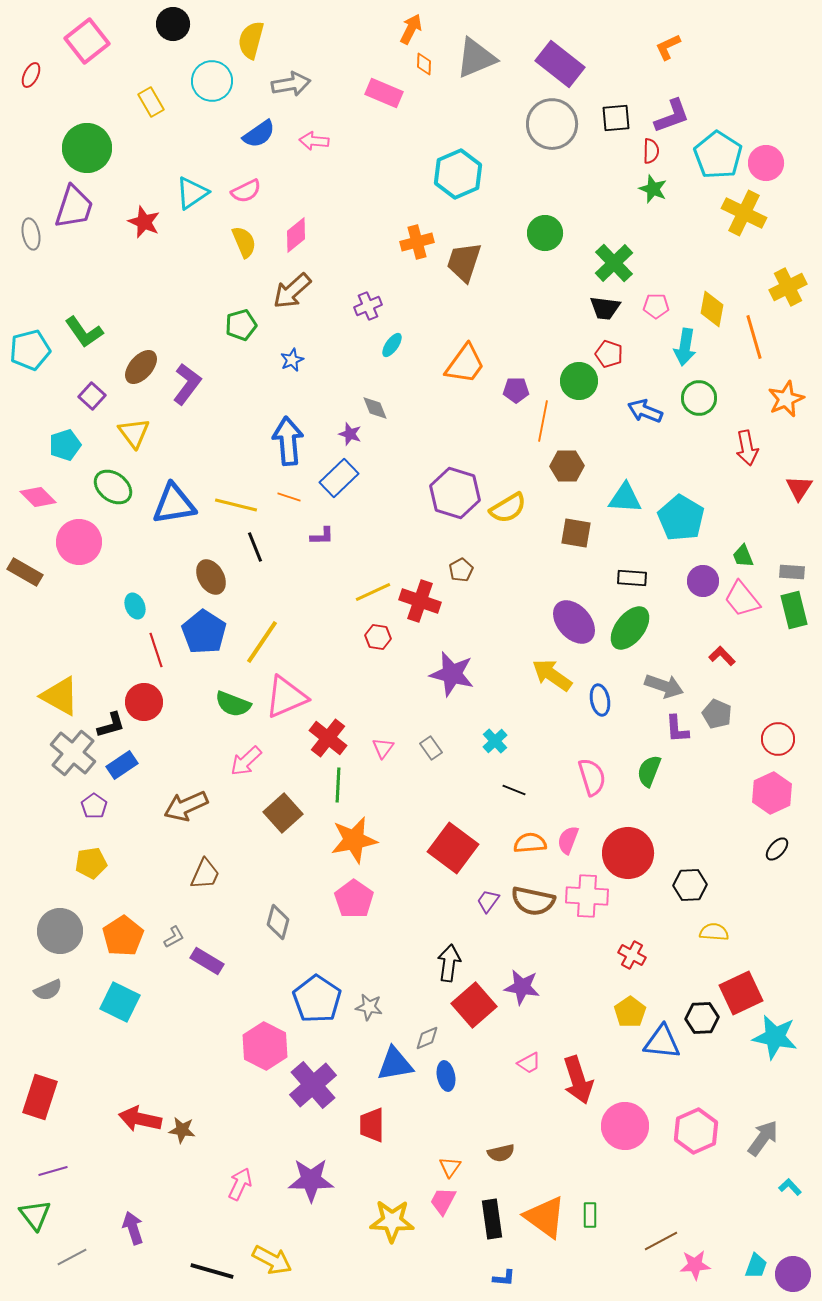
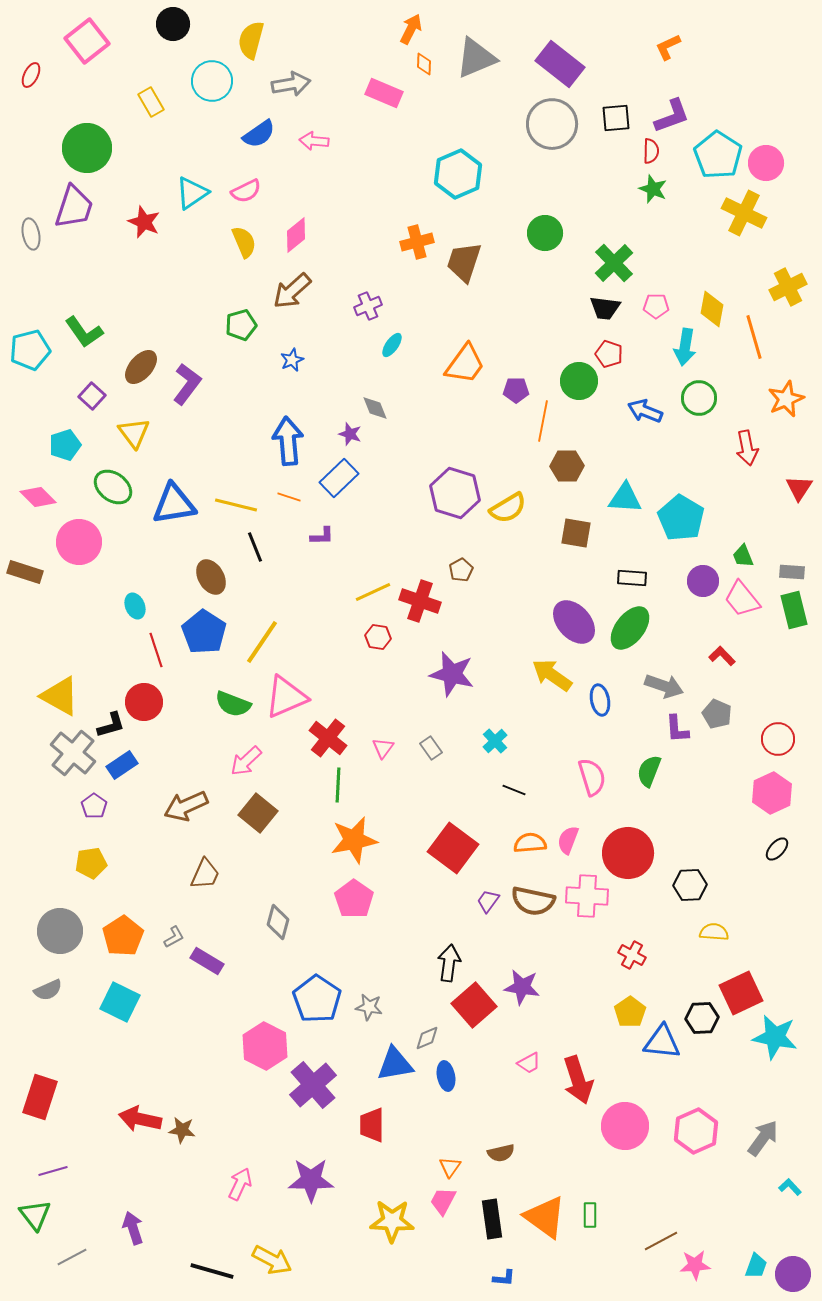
brown rectangle at (25, 572): rotated 12 degrees counterclockwise
brown square at (283, 813): moved 25 px left; rotated 9 degrees counterclockwise
